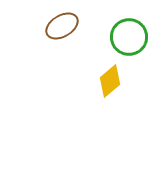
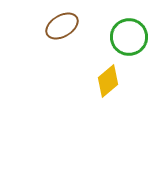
yellow diamond: moved 2 px left
